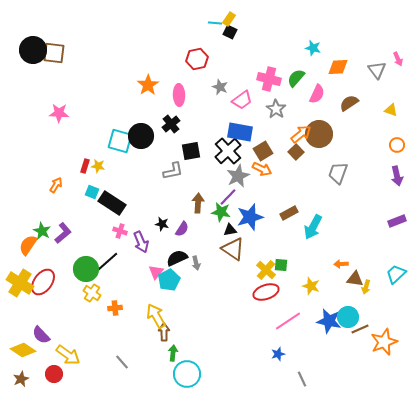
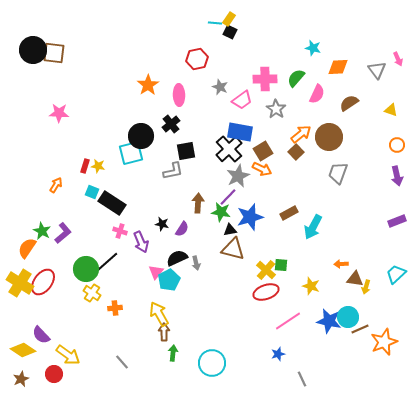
pink cross at (269, 79): moved 4 px left; rotated 15 degrees counterclockwise
brown circle at (319, 134): moved 10 px right, 3 px down
cyan square at (120, 141): moved 11 px right, 12 px down; rotated 30 degrees counterclockwise
black square at (191, 151): moved 5 px left
black cross at (228, 151): moved 1 px right, 2 px up
orange semicircle at (28, 245): moved 1 px left, 3 px down
brown triangle at (233, 249): rotated 20 degrees counterclockwise
yellow arrow at (156, 316): moved 3 px right, 2 px up
cyan circle at (187, 374): moved 25 px right, 11 px up
